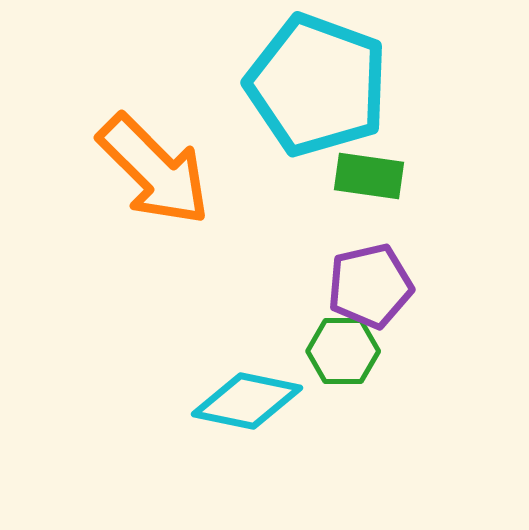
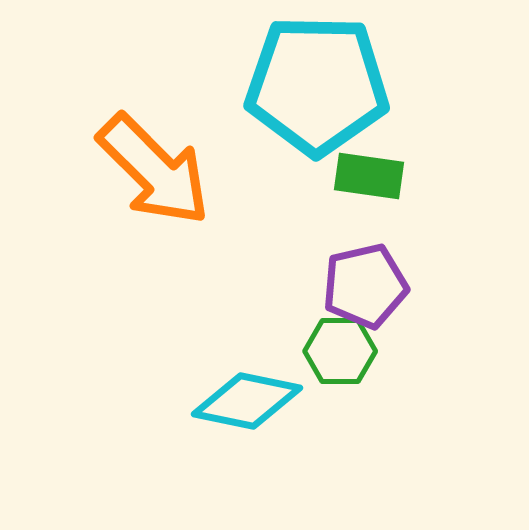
cyan pentagon: rotated 19 degrees counterclockwise
purple pentagon: moved 5 px left
green hexagon: moved 3 px left
